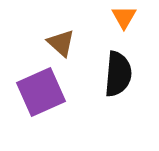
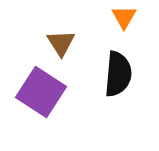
brown triangle: rotated 16 degrees clockwise
purple square: rotated 33 degrees counterclockwise
